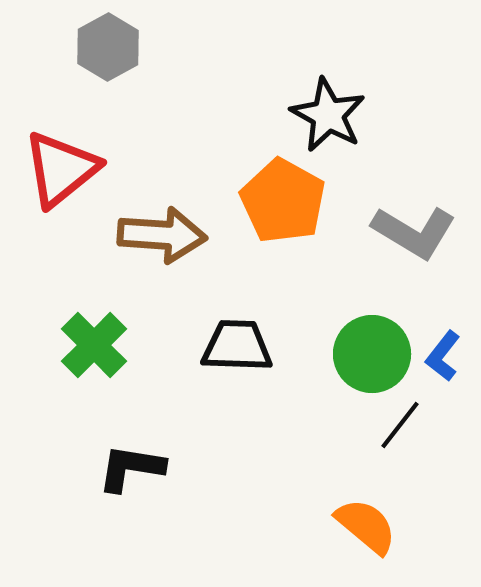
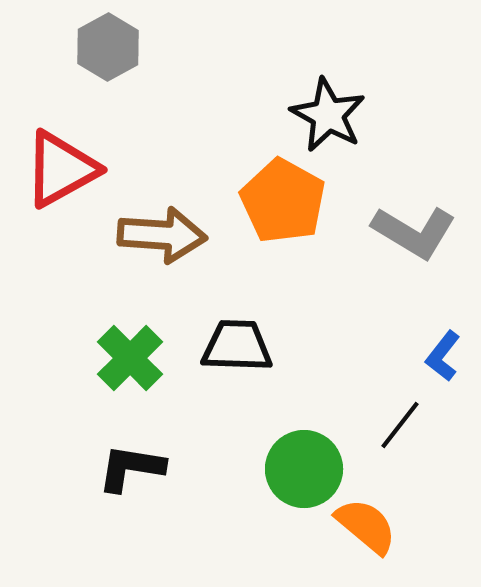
red triangle: rotated 10 degrees clockwise
green cross: moved 36 px right, 13 px down
green circle: moved 68 px left, 115 px down
